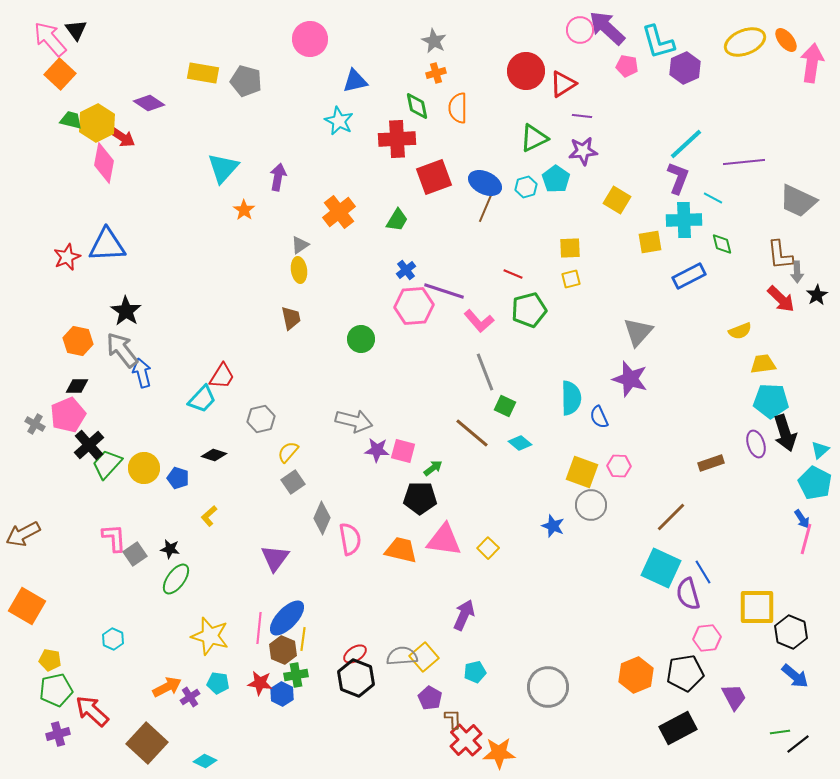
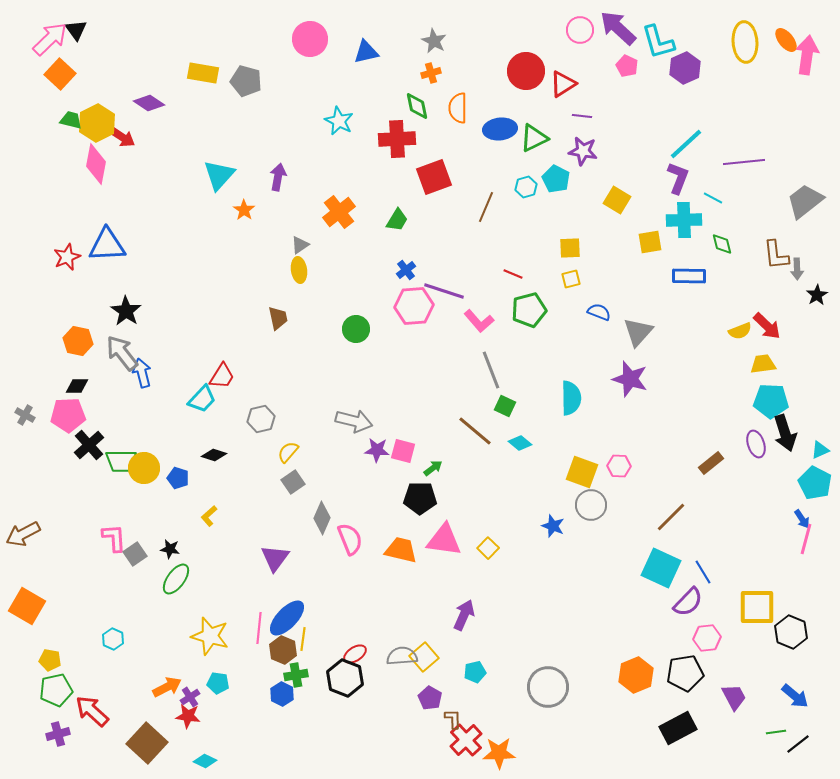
purple arrow at (607, 28): moved 11 px right
pink arrow at (50, 39): rotated 87 degrees clockwise
yellow ellipse at (745, 42): rotated 72 degrees counterclockwise
pink arrow at (812, 63): moved 5 px left, 8 px up
pink pentagon at (627, 66): rotated 15 degrees clockwise
orange cross at (436, 73): moved 5 px left
blue triangle at (355, 81): moved 11 px right, 29 px up
purple star at (583, 151): rotated 16 degrees clockwise
pink diamond at (104, 163): moved 8 px left, 1 px down
cyan triangle at (223, 168): moved 4 px left, 7 px down
cyan pentagon at (556, 179): rotated 8 degrees counterclockwise
blue ellipse at (485, 183): moved 15 px right, 54 px up; rotated 32 degrees counterclockwise
gray trapezoid at (798, 201): moved 7 px right; rotated 117 degrees clockwise
brown L-shape at (780, 255): moved 4 px left
gray arrow at (797, 272): moved 3 px up
blue rectangle at (689, 276): rotated 28 degrees clockwise
red arrow at (781, 299): moved 14 px left, 27 px down
brown trapezoid at (291, 318): moved 13 px left
green circle at (361, 339): moved 5 px left, 10 px up
gray arrow at (122, 350): moved 3 px down
gray line at (485, 372): moved 6 px right, 2 px up
pink pentagon at (68, 415): rotated 20 degrees clockwise
blue semicircle at (599, 417): moved 105 px up; rotated 135 degrees clockwise
gray cross at (35, 424): moved 10 px left, 9 px up
brown line at (472, 433): moved 3 px right, 2 px up
cyan triangle at (820, 450): rotated 18 degrees clockwise
brown rectangle at (711, 463): rotated 20 degrees counterclockwise
green trapezoid at (107, 464): moved 14 px right, 3 px up; rotated 132 degrees counterclockwise
pink semicircle at (350, 539): rotated 12 degrees counterclockwise
purple semicircle at (688, 594): moved 8 px down; rotated 120 degrees counterclockwise
blue arrow at (795, 676): moved 20 px down
black hexagon at (356, 678): moved 11 px left
red star at (260, 683): moved 72 px left, 33 px down
green line at (780, 732): moved 4 px left
